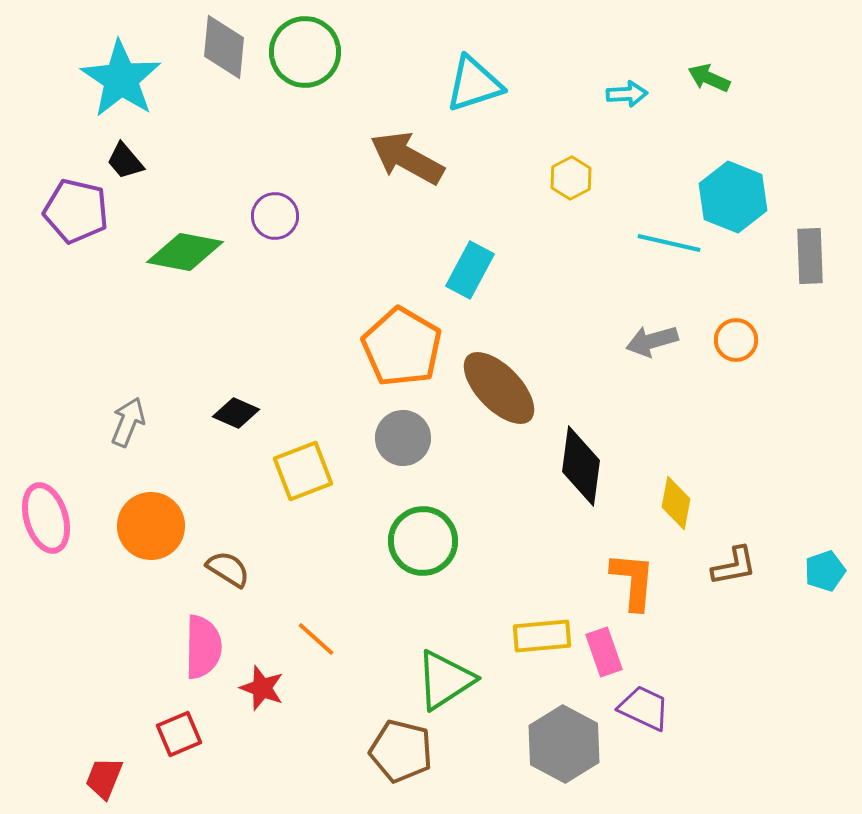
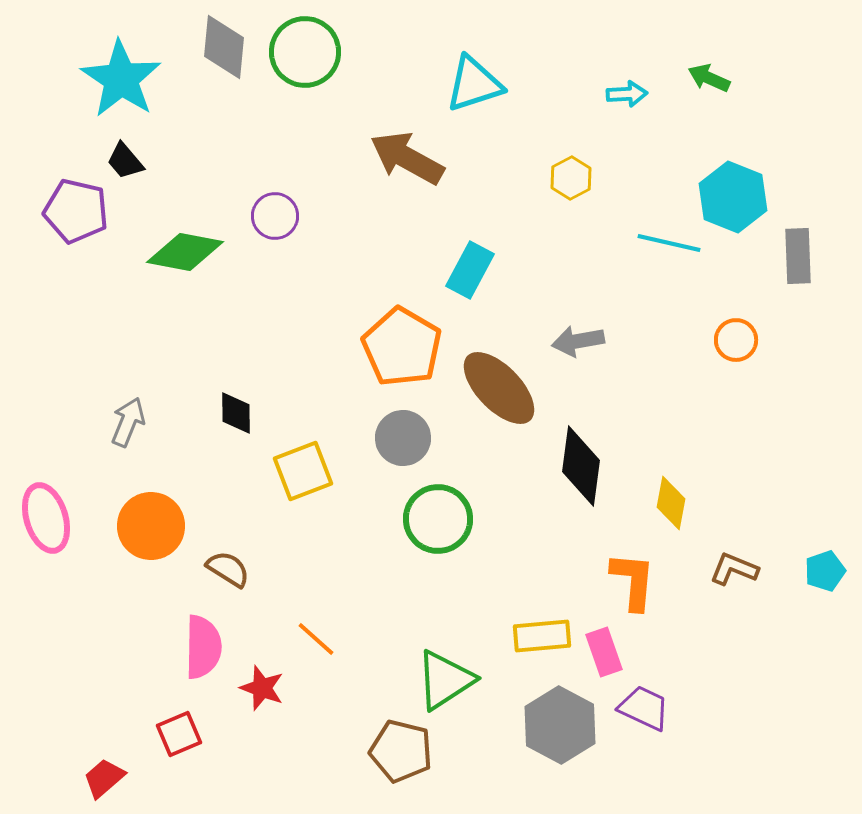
gray rectangle at (810, 256): moved 12 px left
gray arrow at (652, 341): moved 74 px left; rotated 6 degrees clockwise
black diamond at (236, 413): rotated 66 degrees clockwise
yellow diamond at (676, 503): moved 5 px left
green circle at (423, 541): moved 15 px right, 22 px up
brown L-shape at (734, 566): moved 3 px down; rotated 147 degrees counterclockwise
gray hexagon at (564, 744): moved 4 px left, 19 px up
red trapezoid at (104, 778): rotated 27 degrees clockwise
